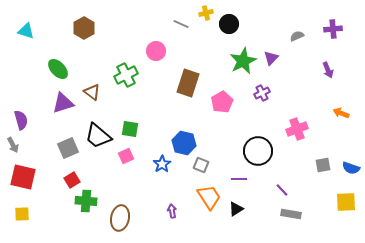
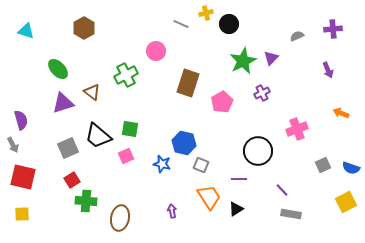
blue star at (162, 164): rotated 24 degrees counterclockwise
gray square at (323, 165): rotated 14 degrees counterclockwise
yellow square at (346, 202): rotated 25 degrees counterclockwise
